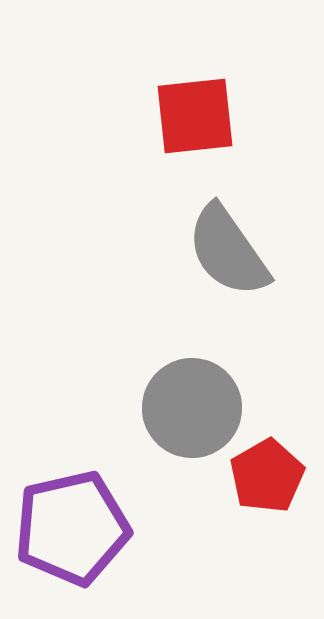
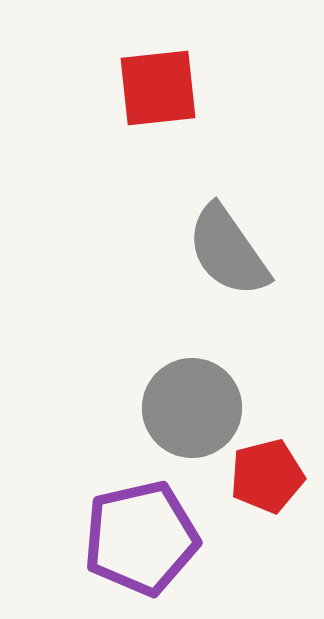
red square: moved 37 px left, 28 px up
red pentagon: rotated 16 degrees clockwise
purple pentagon: moved 69 px right, 10 px down
